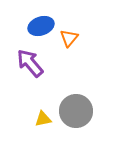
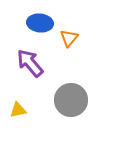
blue ellipse: moved 1 px left, 3 px up; rotated 25 degrees clockwise
gray circle: moved 5 px left, 11 px up
yellow triangle: moved 25 px left, 9 px up
